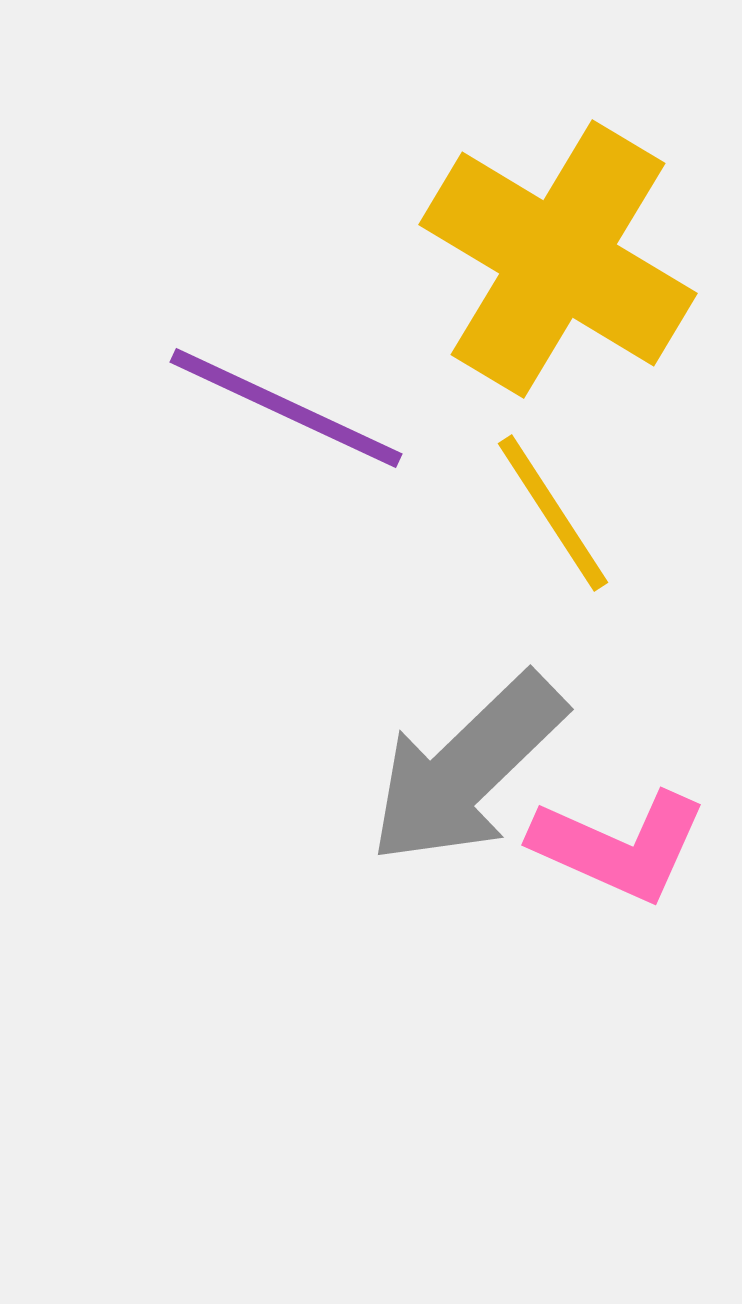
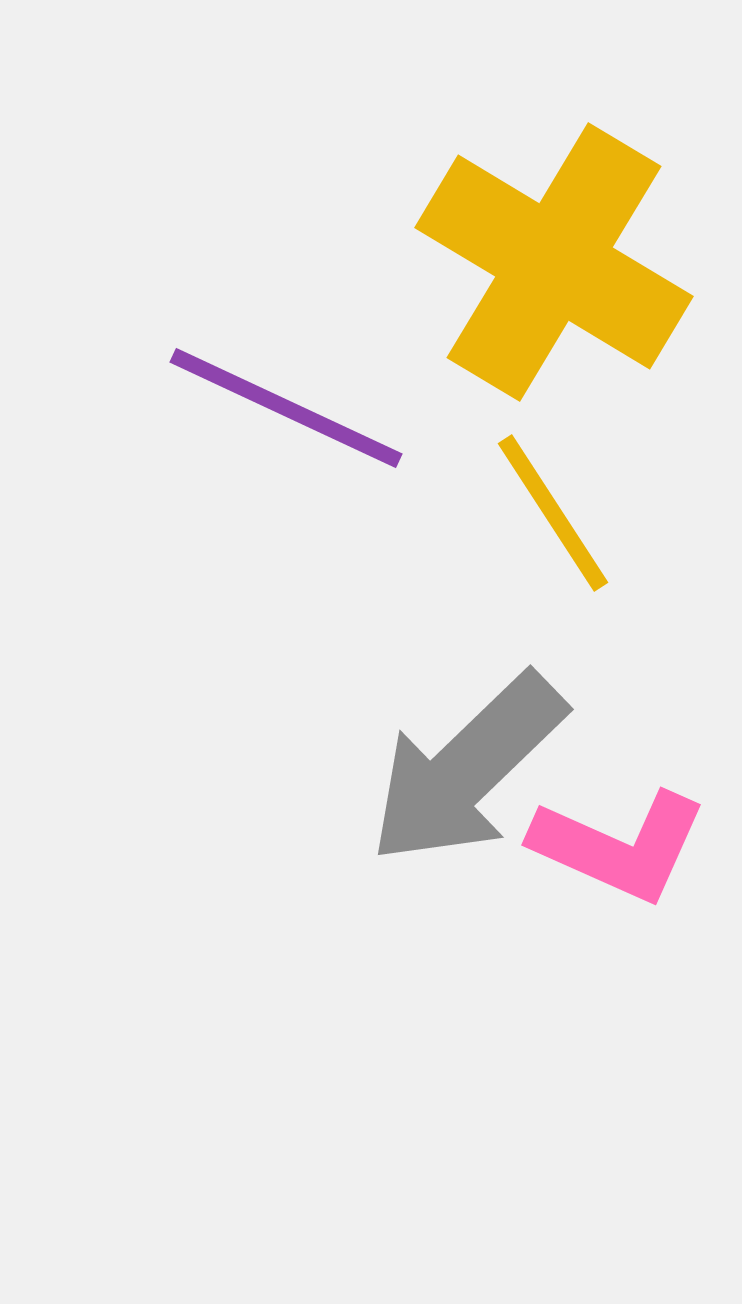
yellow cross: moved 4 px left, 3 px down
